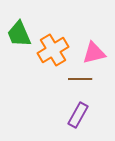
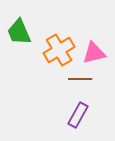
green trapezoid: moved 2 px up
orange cross: moved 6 px right
